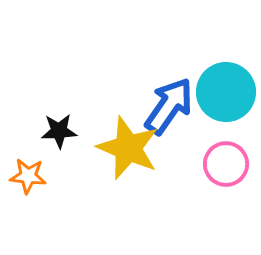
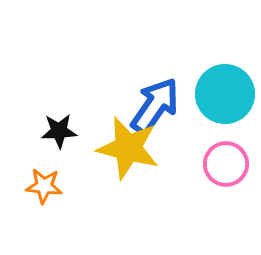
cyan circle: moved 1 px left, 2 px down
blue arrow: moved 14 px left
yellow star: rotated 8 degrees counterclockwise
orange star: moved 16 px right, 10 px down
